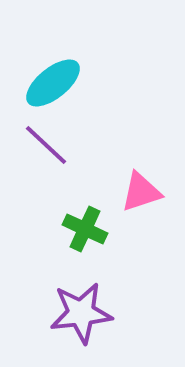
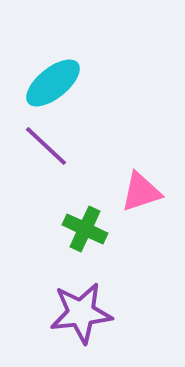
purple line: moved 1 px down
